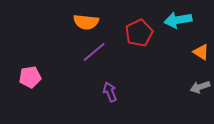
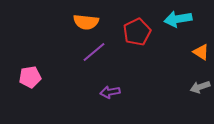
cyan arrow: moved 1 px up
red pentagon: moved 2 px left, 1 px up
purple arrow: rotated 78 degrees counterclockwise
